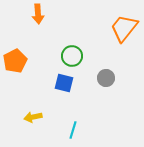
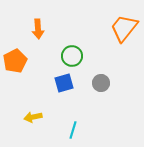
orange arrow: moved 15 px down
gray circle: moved 5 px left, 5 px down
blue square: rotated 30 degrees counterclockwise
